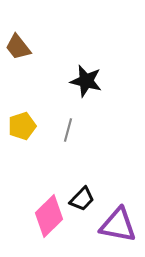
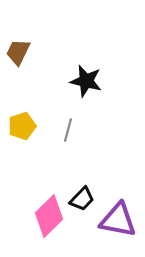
brown trapezoid: moved 5 px down; rotated 64 degrees clockwise
purple triangle: moved 5 px up
